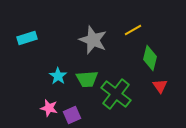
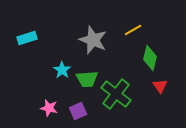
cyan star: moved 4 px right, 6 px up
purple square: moved 6 px right, 4 px up
